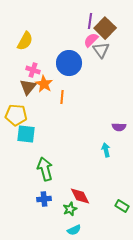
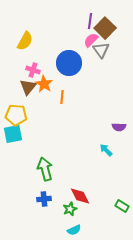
cyan square: moved 13 px left; rotated 18 degrees counterclockwise
cyan arrow: rotated 32 degrees counterclockwise
